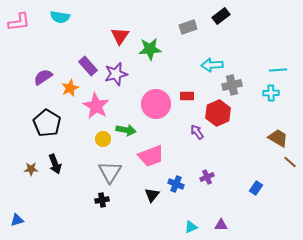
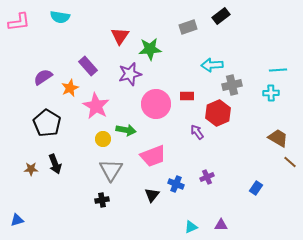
purple star: moved 14 px right
pink trapezoid: moved 2 px right
gray triangle: moved 1 px right, 2 px up
